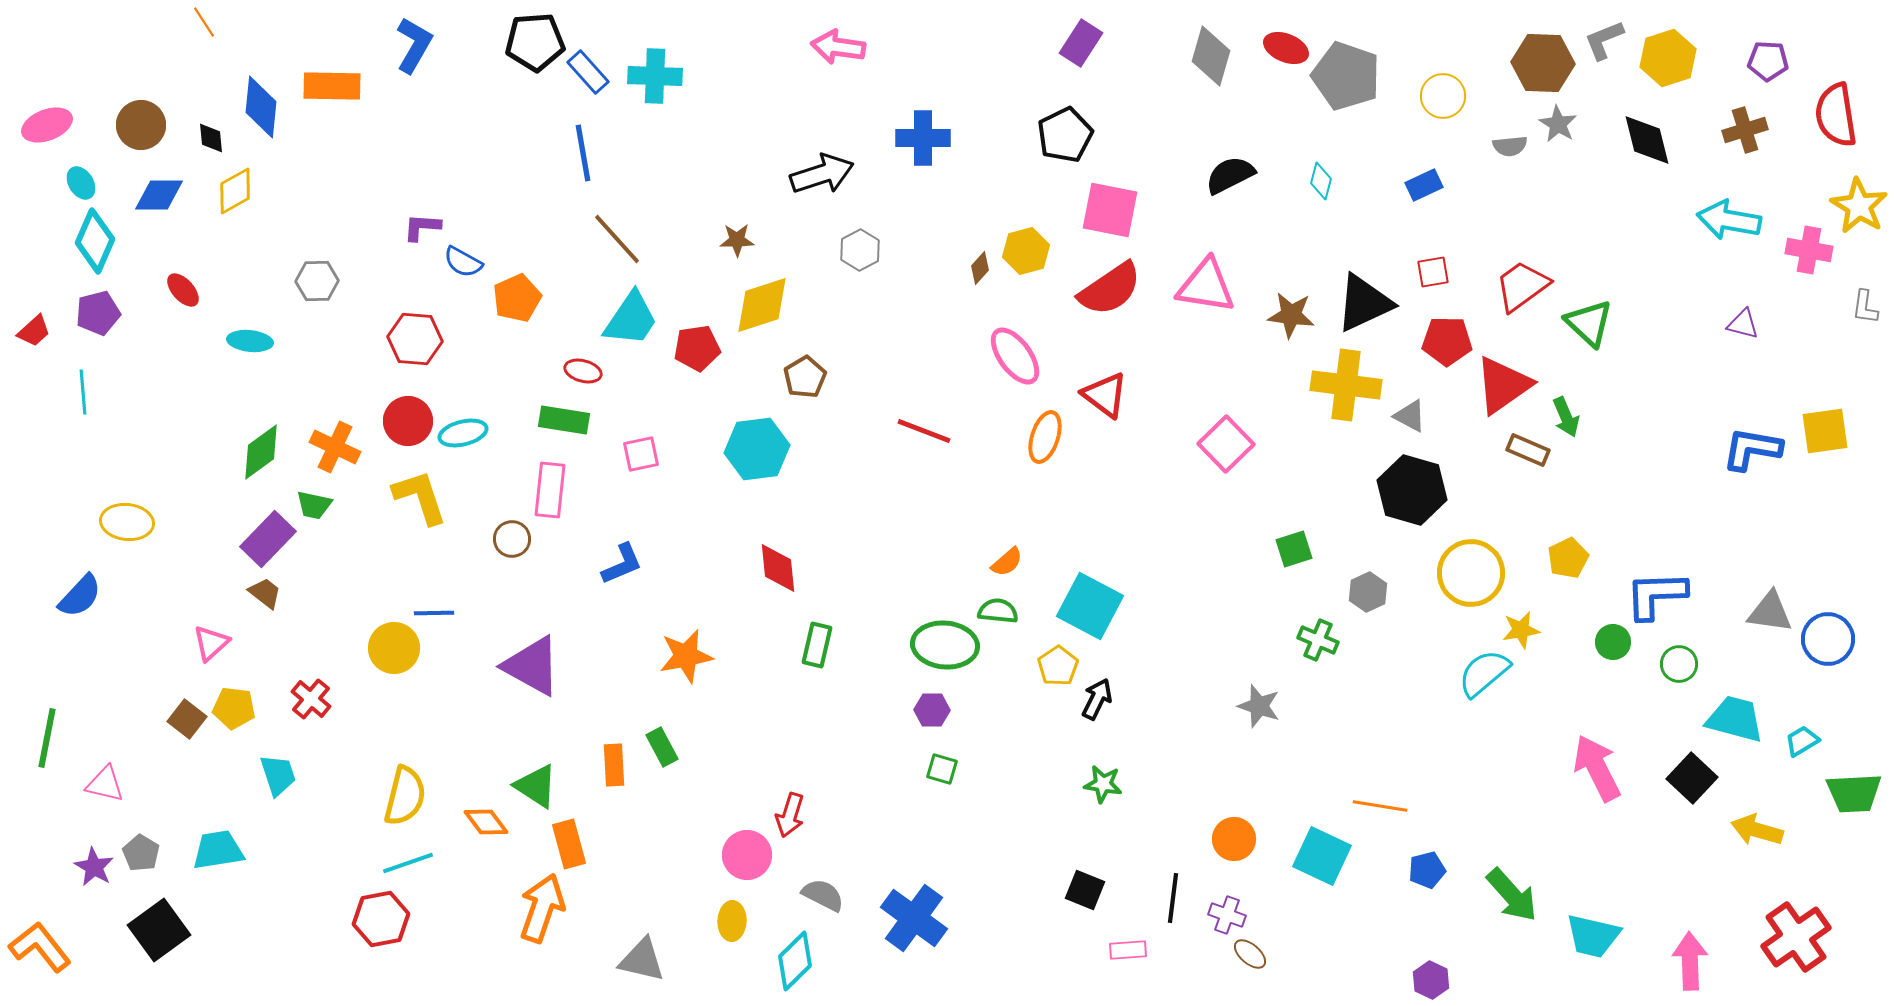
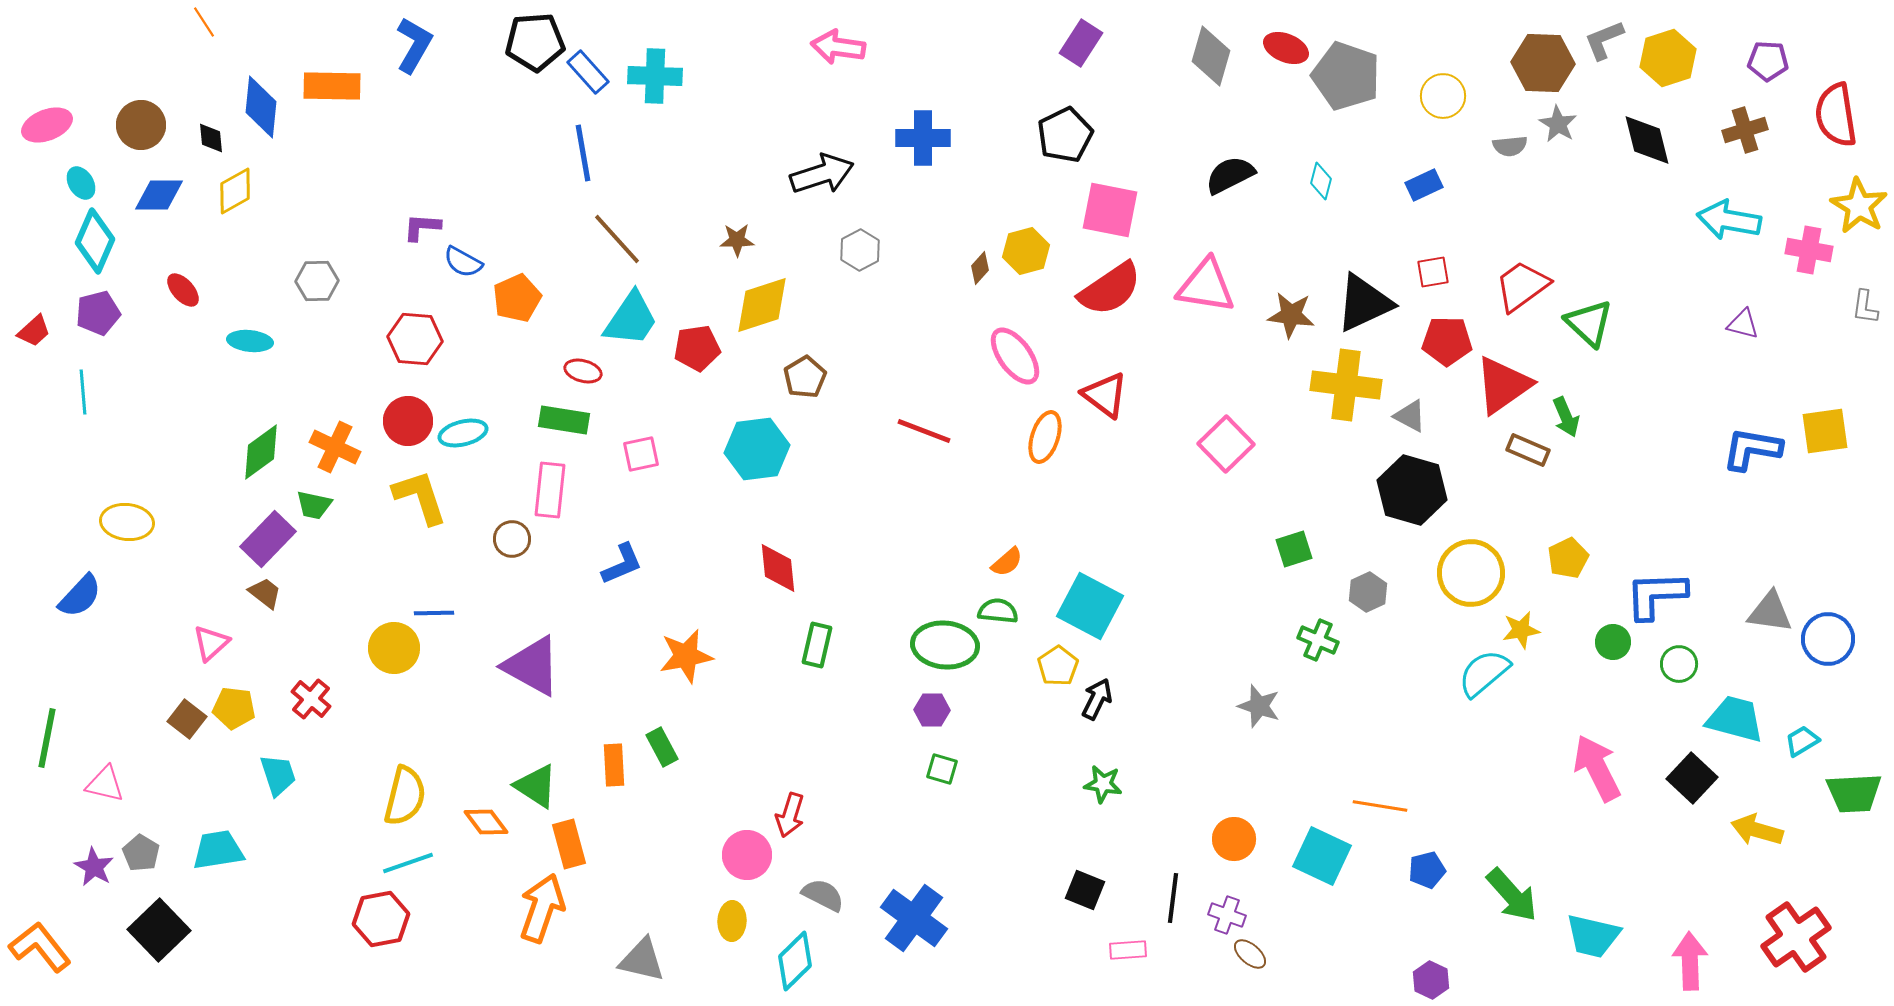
black square at (159, 930): rotated 8 degrees counterclockwise
